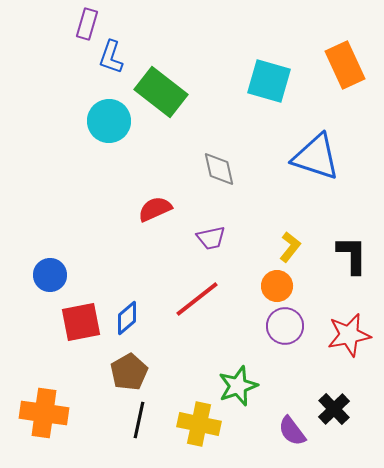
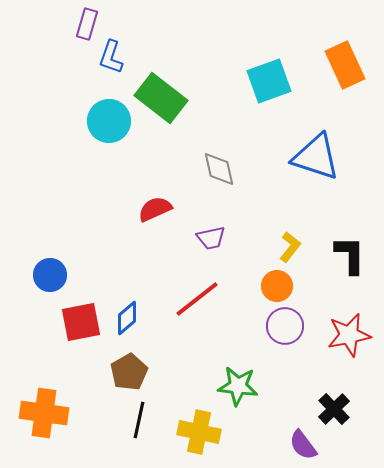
cyan square: rotated 36 degrees counterclockwise
green rectangle: moved 6 px down
black L-shape: moved 2 px left
green star: rotated 27 degrees clockwise
yellow cross: moved 8 px down
purple semicircle: moved 11 px right, 14 px down
